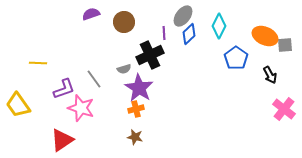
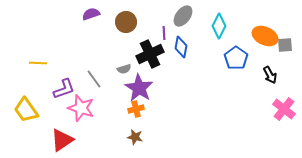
brown circle: moved 2 px right
blue diamond: moved 8 px left, 13 px down; rotated 35 degrees counterclockwise
black cross: moved 1 px up
yellow trapezoid: moved 8 px right, 5 px down
